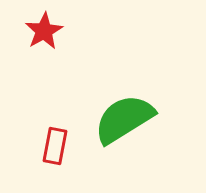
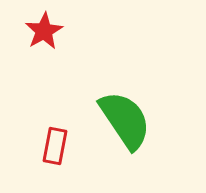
green semicircle: moved 1 px right, 1 px down; rotated 88 degrees clockwise
